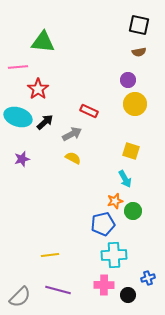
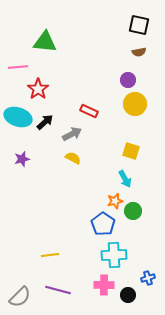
green triangle: moved 2 px right
blue pentagon: rotated 25 degrees counterclockwise
